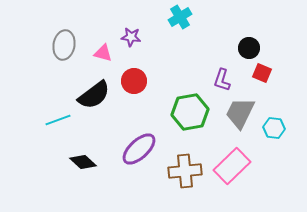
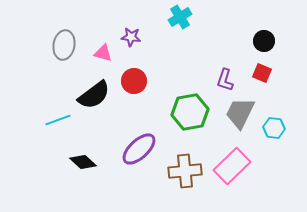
black circle: moved 15 px right, 7 px up
purple L-shape: moved 3 px right
